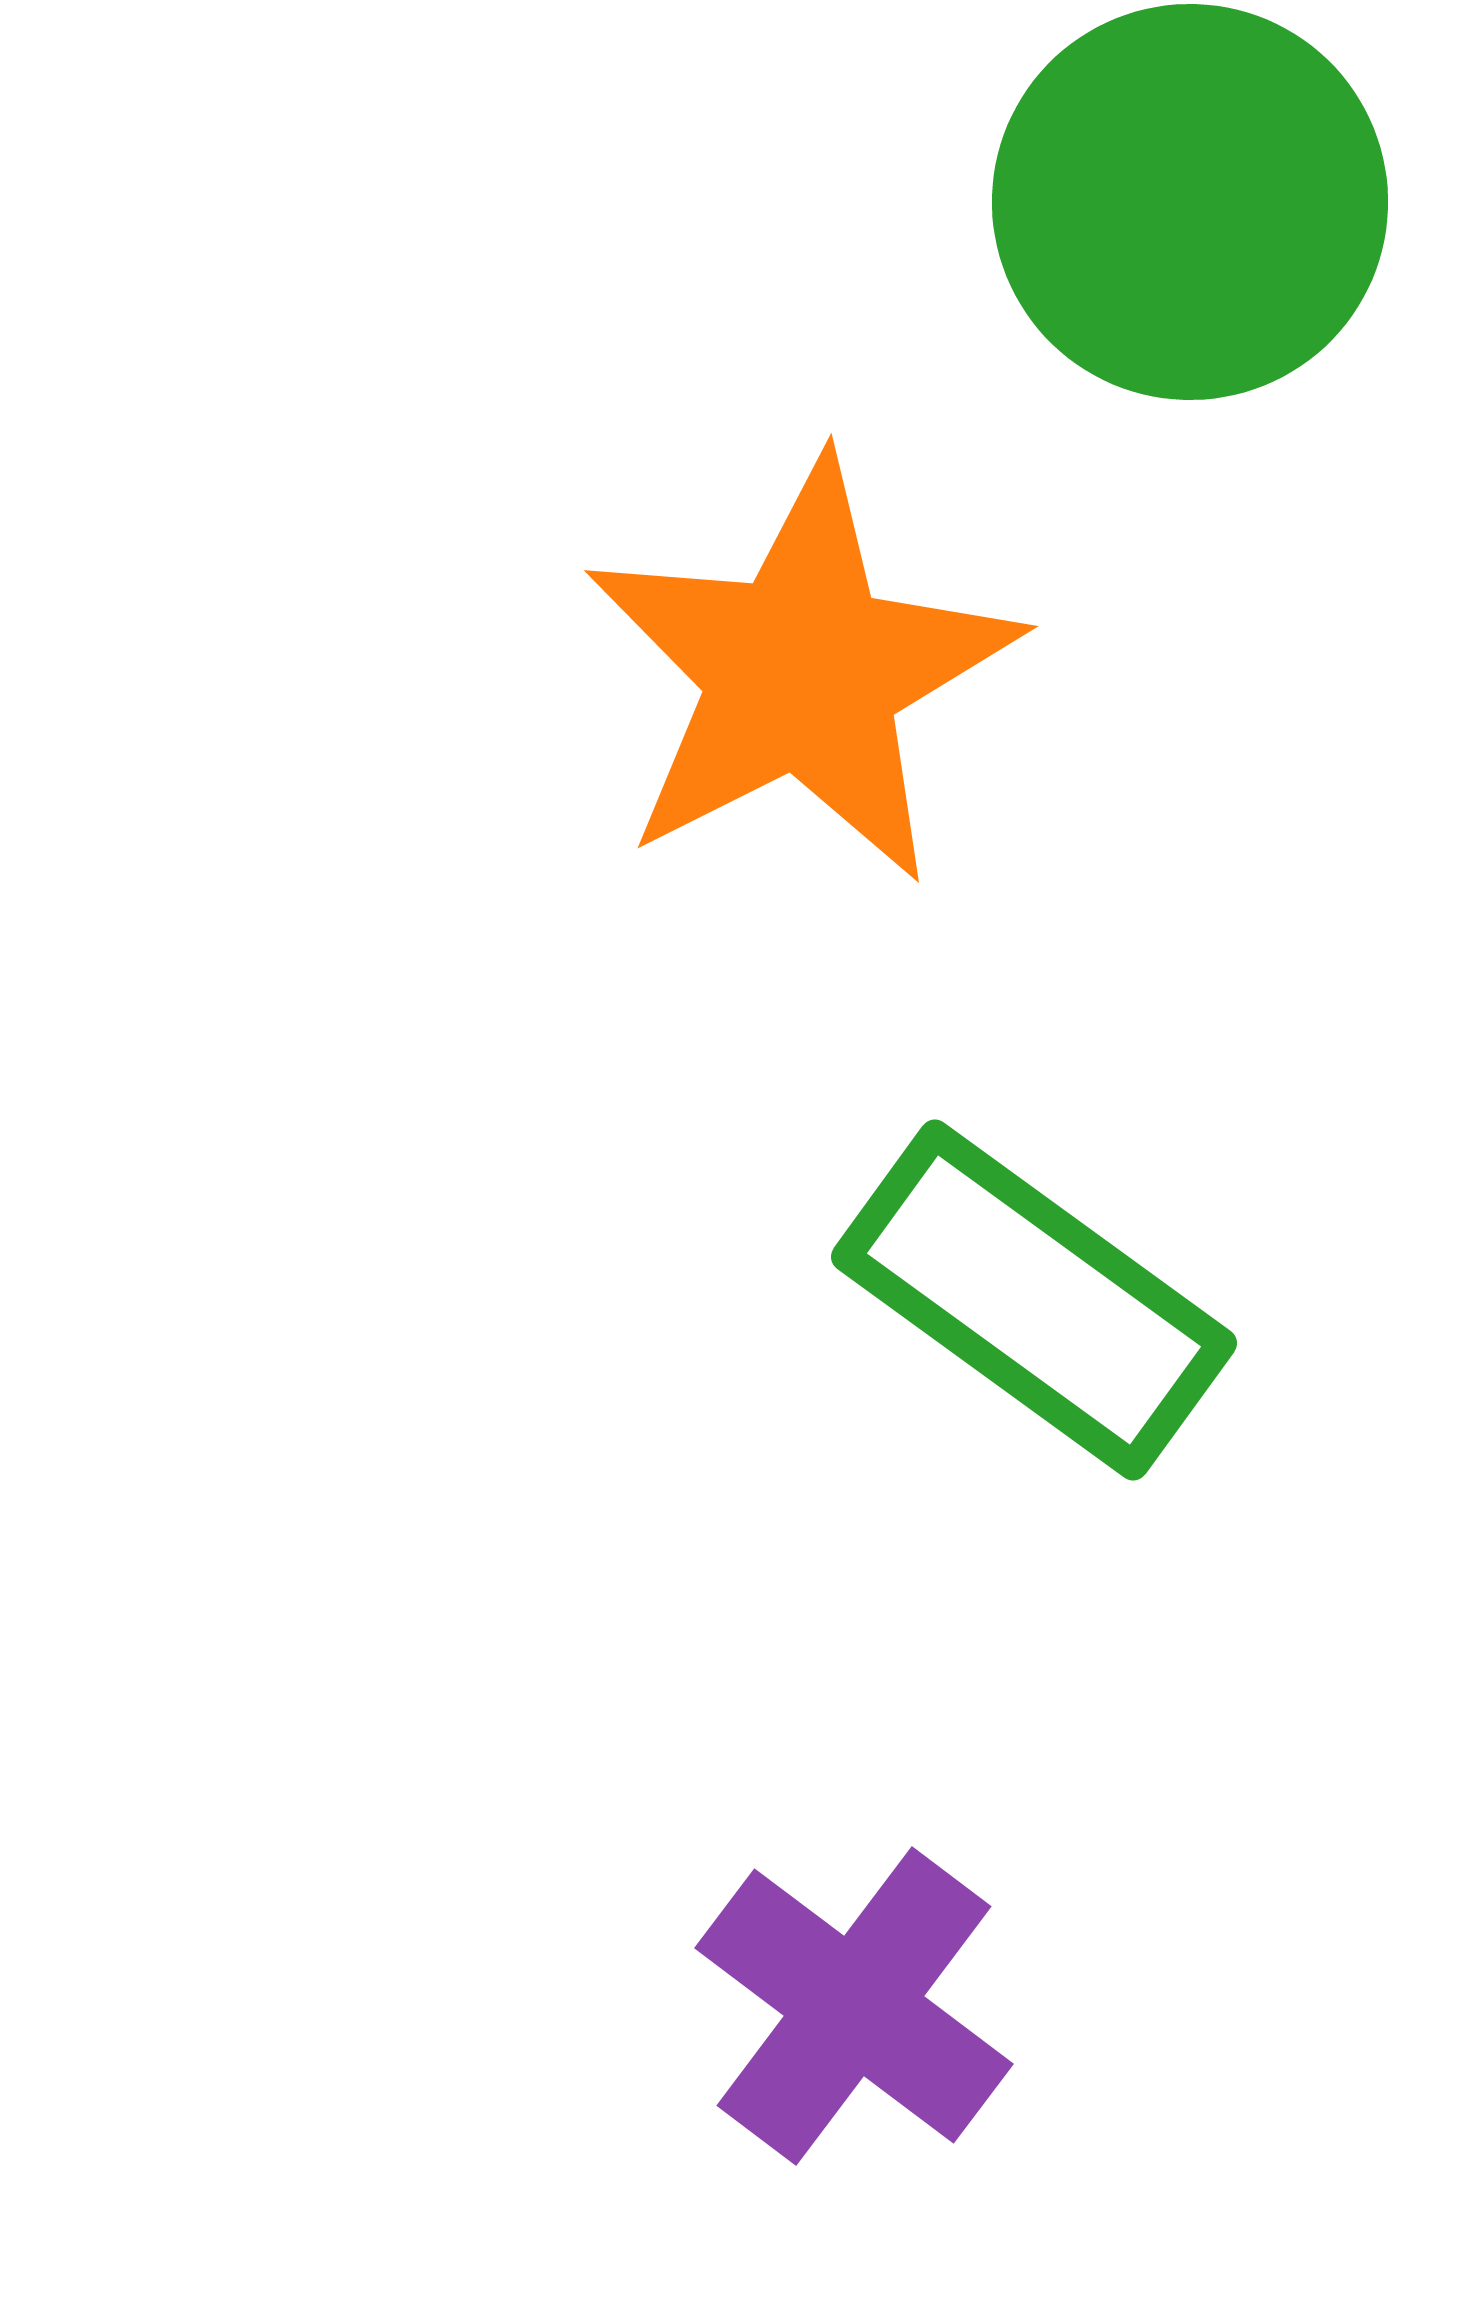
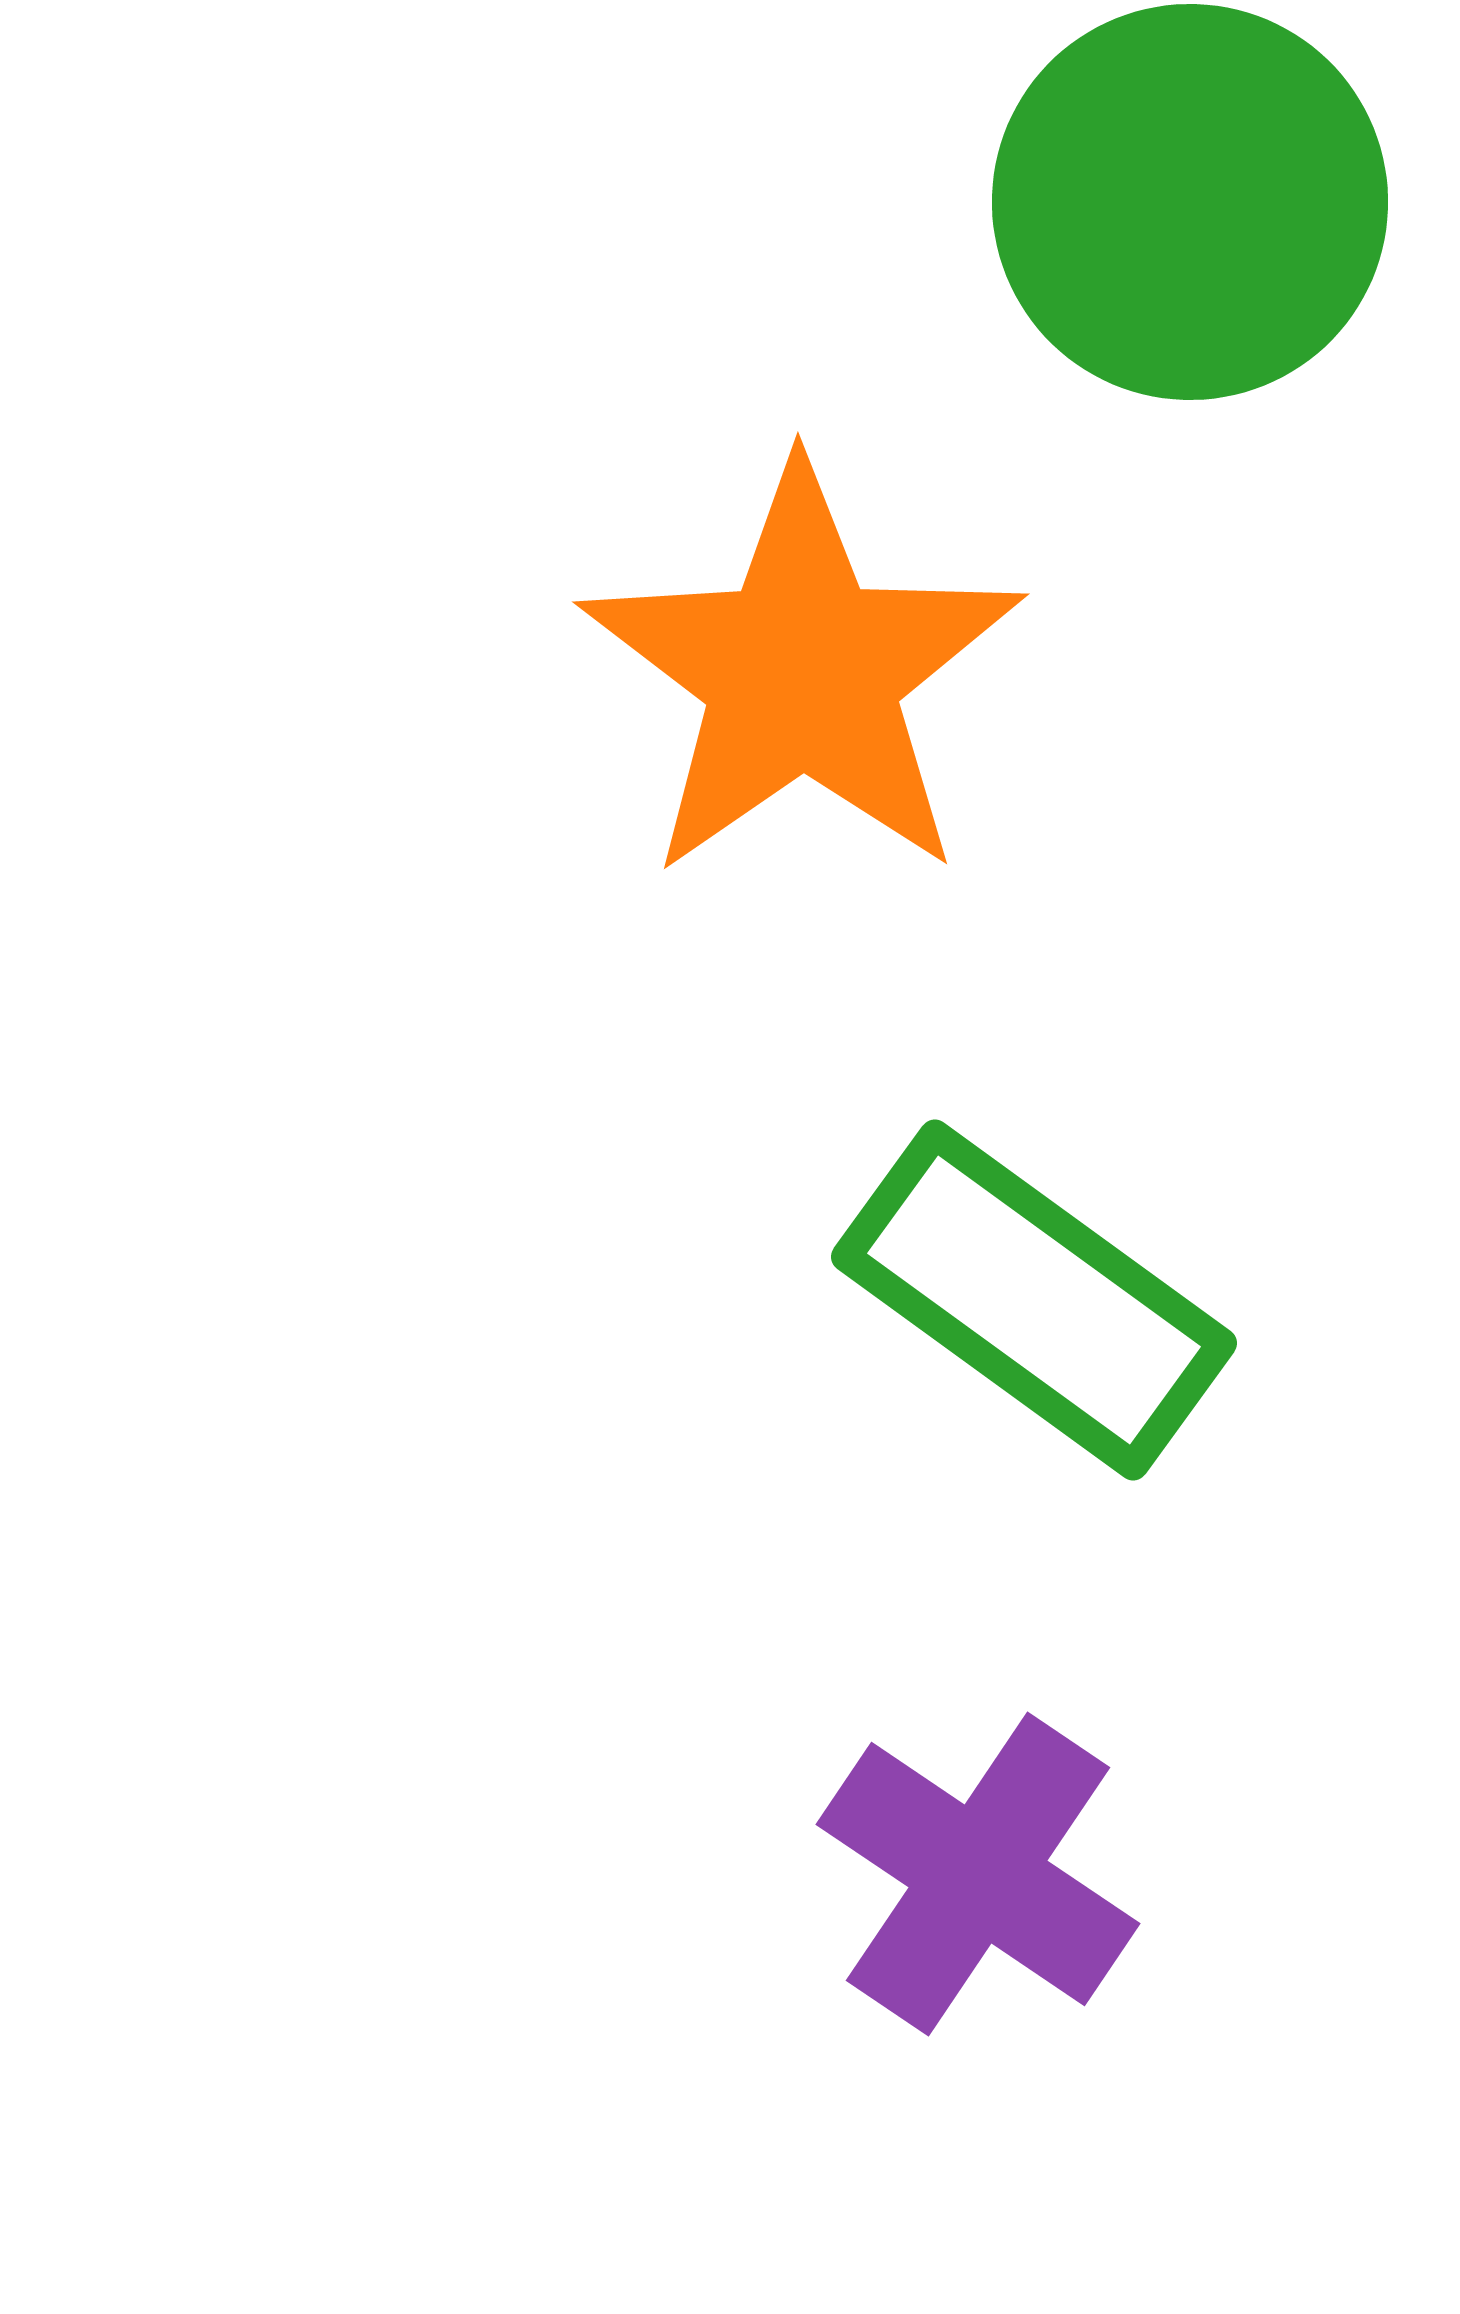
orange star: rotated 8 degrees counterclockwise
purple cross: moved 124 px right, 132 px up; rotated 3 degrees counterclockwise
